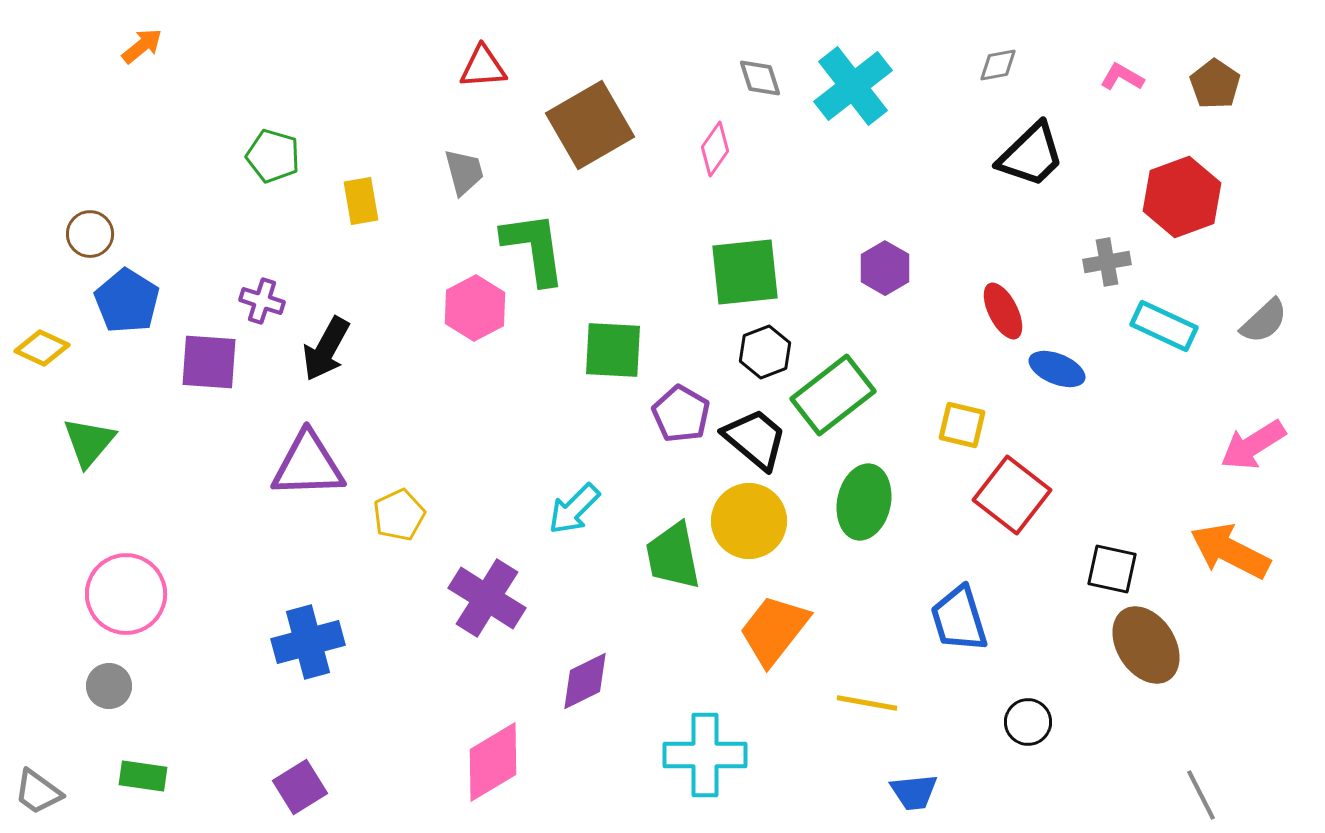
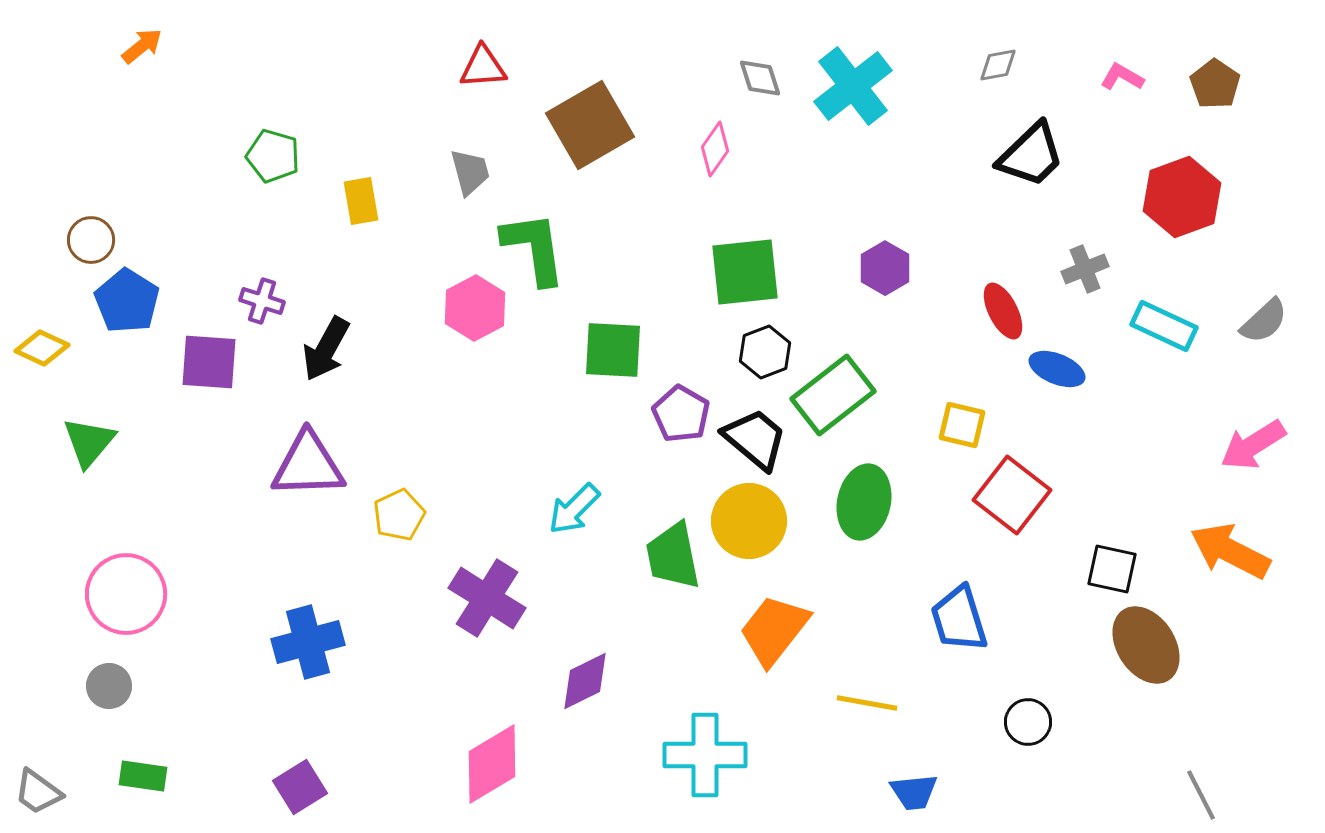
gray trapezoid at (464, 172): moved 6 px right
brown circle at (90, 234): moved 1 px right, 6 px down
gray cross at (1107, 262): moved 22 px left, 7 px down; rotated 12 degrees counterclockwise
pink diamond at (493, 762): moved 1 px left, 2 px down
